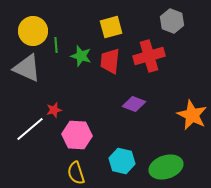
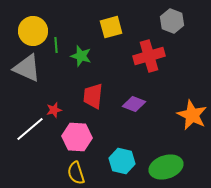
red trapezoid: moved 17 px left, 35 px down
pink hexagon: moved 2 px down
